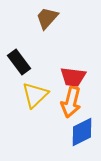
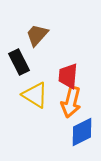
brown trapezoid: moved 10 px left, 17 px down
black rectangle: rotated 10 degrees clockwise
red trapezoid: moved 5 px left, 1 px up; rotated 88 degrees clockwise
yellow triangle: rotated 44 degrees counterclockwise
